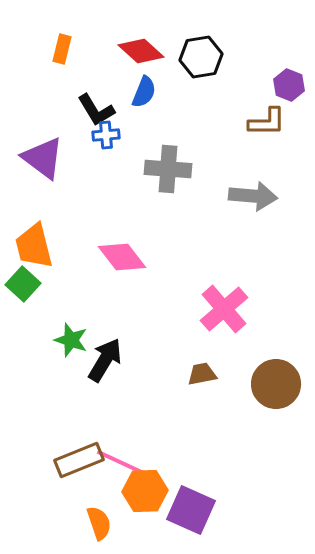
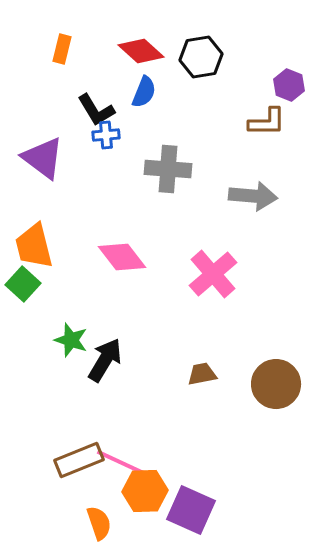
pink cross: moved 11 px left, 35 px up
